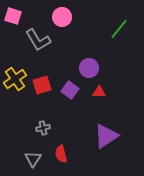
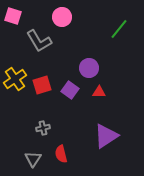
gray L-shape: moved 1 px right, 1 px down
